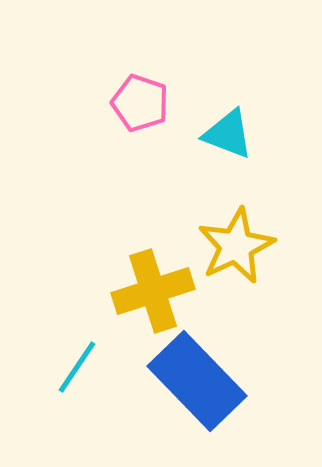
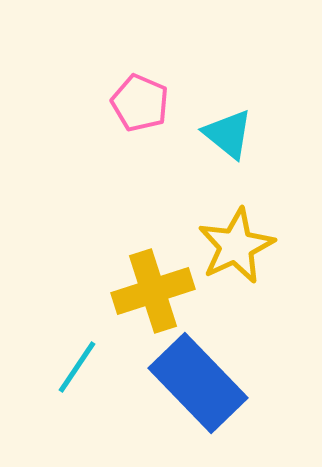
pink pentagon: rotated 4 degrees clockwise
cyan triangle: rotated 18 degrees clockwise
blue rectangle: moved 1 px right, 2 px down
